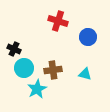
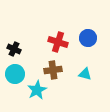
red cross: moved 21 px down
blue circle: moved 1 px down
cyan circle: moved 9 px left, 6 px down
cyan star: moved 1 px down
